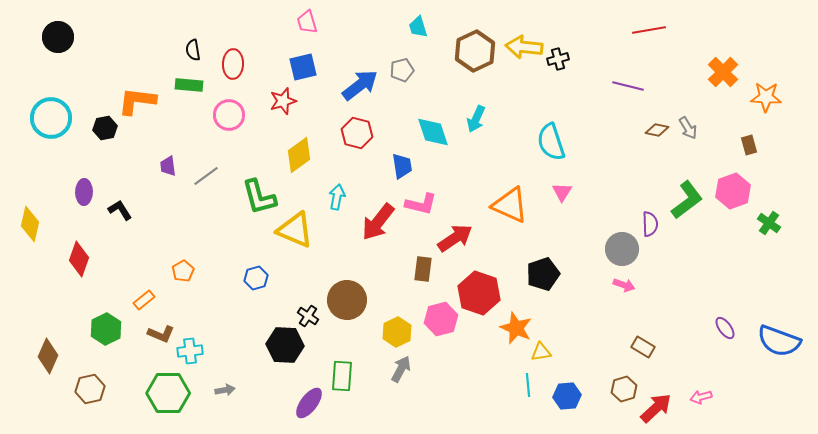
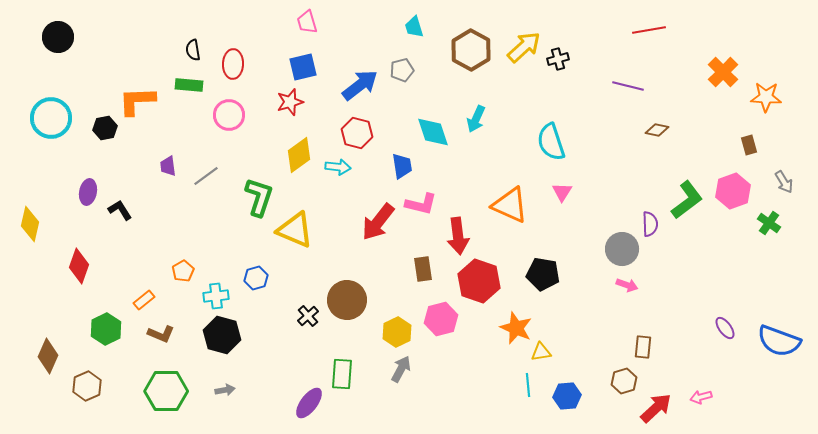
cyan trapezoid at (418, 27): moved 4 px left
yellow arrow at (524, 47): rotated 132 degrees clockwise
brown hexagon at (475, 51): moved 4 px left, 1 px up; rotated 6 degrees counterclockwise
orange L-shape at (137, 101): rotated 9 degrees counterclockwise
red star at (283, 101): moved 7 px right, 1 px down
gray arrow at (688, 128): moved 96 px right, 54 px down
purple ellipse at (84, 192): moved 4 px right; rotated 10 degrees clockwise
green L-shape at (259, 197): rotated 147 degrees counterclockwise
cyan arrow at (337, 197): moved 1 px right, 30 px up; rotated 85 degrees clockwise
red arrow at (455, 238): moved 3 px right, 2 px up; rotated 117 degrees clockwise
red diamond at (79, 259): moved 7 px down
brown rectangle at (423, 269): rotated 15 degrees counterclockwise
black pentagon at (543, 274): rotated 28 degrees clockwise
pink arrow at (624, 285): moved 3 px right
red hexagon at (479, 293): moved 12 px up
black cross at (308, 316): rotated 15 degrees clockwise
black hexagon at (285, 345): moved 63 px left, 10 px up; rotated 12 degrees clockwise
brown rectangle at (643, 347): rotated 65 degrees clockwise
cyan cross at (190, 351): moved 26 px right, 55 px up
green rectangle at (342, 376): moved 2 px up
brown hexagon at (90, 389): moved 3 px left, 3 px up; rotated 12 degrees counterclockwise
brown hexagon at (624, 389): moved 8 px up
green hexagon at (168, 393): moved 2 px left, 2 px up
